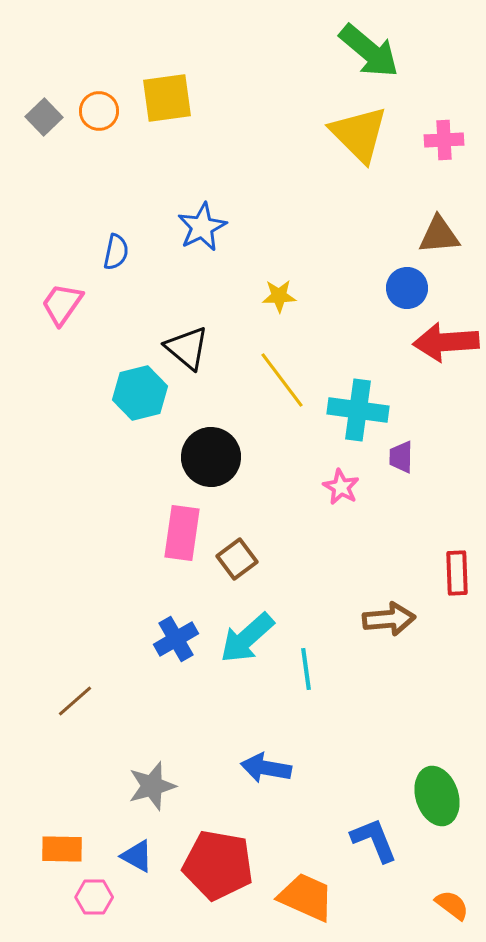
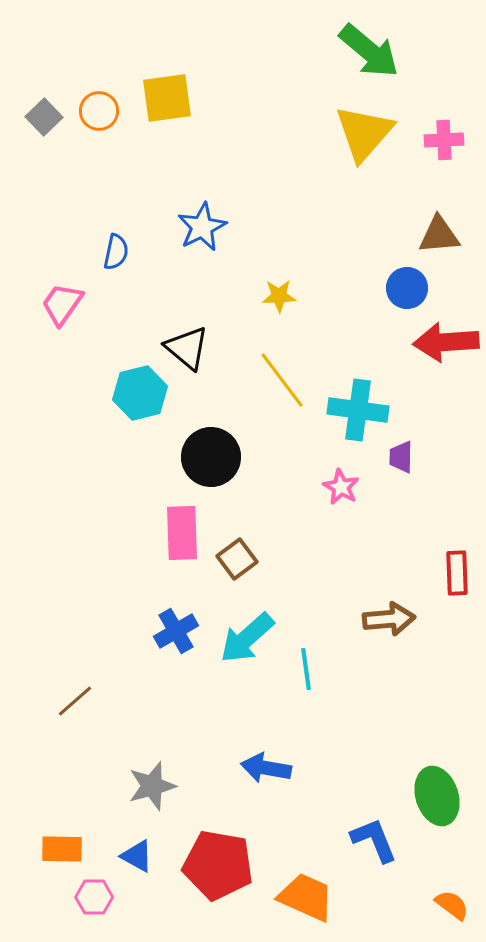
yellow triangle: moved 5 px right, 1 px up; rotated 26 degrees clockwise
pink rectangle: rotated 10 degrees counterclockwise
blue cross: moved 8 px up
